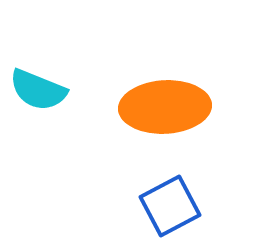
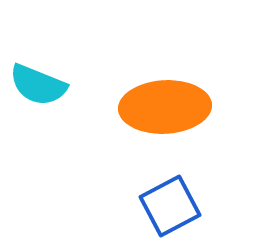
cyan semicircle: moved 5 px up
